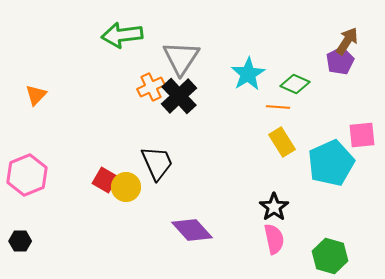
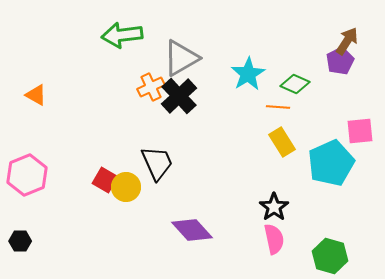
gray triangle: rotated 27 degrees clockwise
orange triangle: rotated 45 degrees counterclockwise
pink square: moved 2 px left, 4 px up
